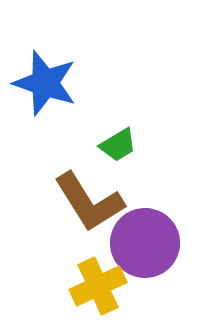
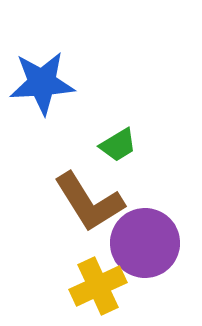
blue star: moved 3 px left; rotated 22 degrees counterclockwise
